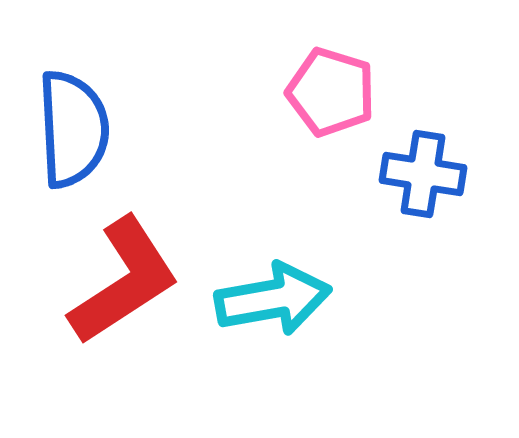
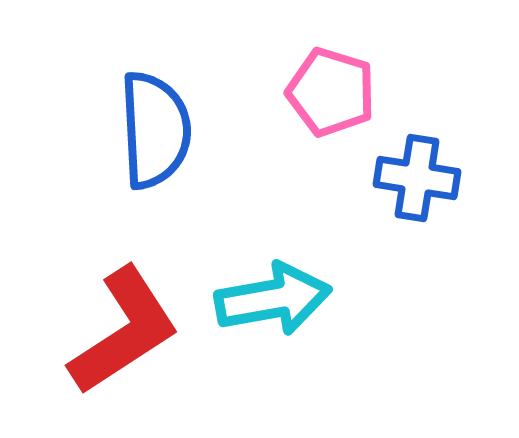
blue semicircle: moved 82 px right, 1 px down
blue cross: moved 6 px left, 4 px down
red L-shape: moved 50 px down
